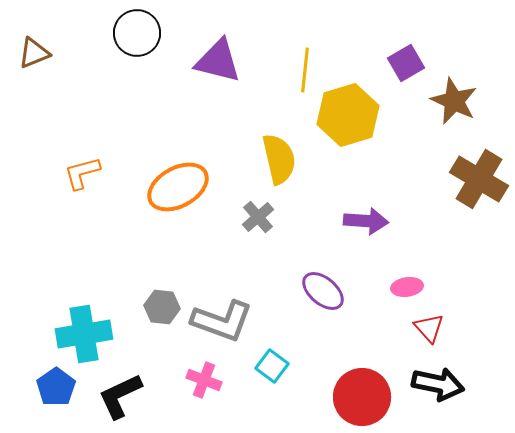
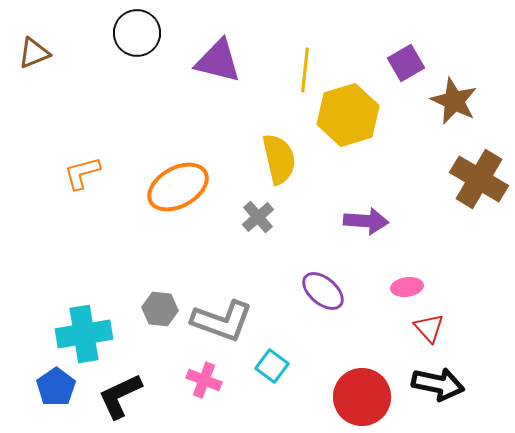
gray hexagon: moved 2 px left, 2 px down
